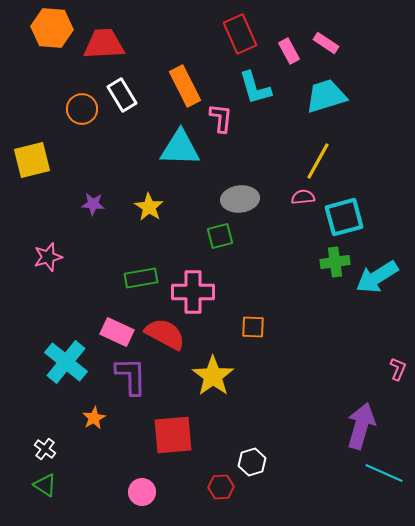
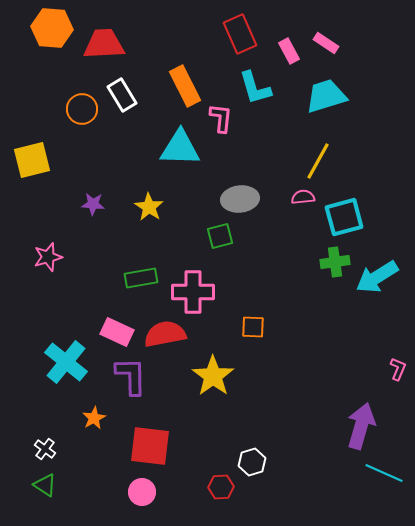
red semicircle at (165, 334): rotated 39 degrees counterclockwise
red square at (173, 435): moved 23 px left, 11 px down; rotated 12 degrees clockwise
